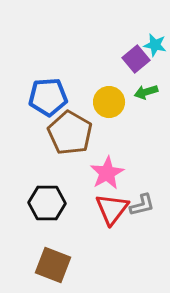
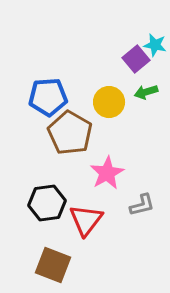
black hexagon: rotated 9 degrees counterclockwise
red triangle: moved 26 px left, 11 px down
